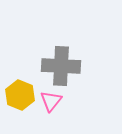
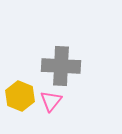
yellow hexagon: moved 1 px down
